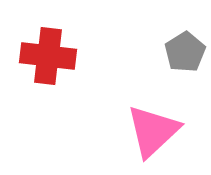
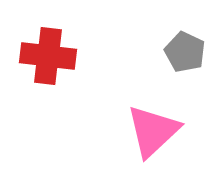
gray pentagon: rotated 15 degrees counterclockwise
